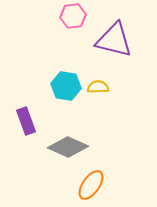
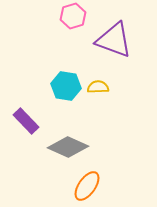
pink hexagon: rotated 10 degrees counterclockwise
purple triangle: rotated 6 degrees clockwise
purple rectangle: rotated 24 degrees counterclockwise
orange ellipse: moved 4 px left, 1 px down
